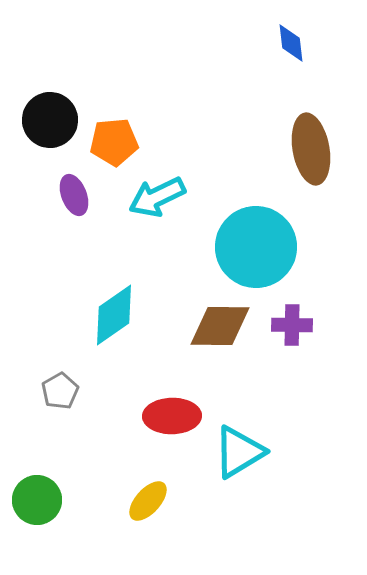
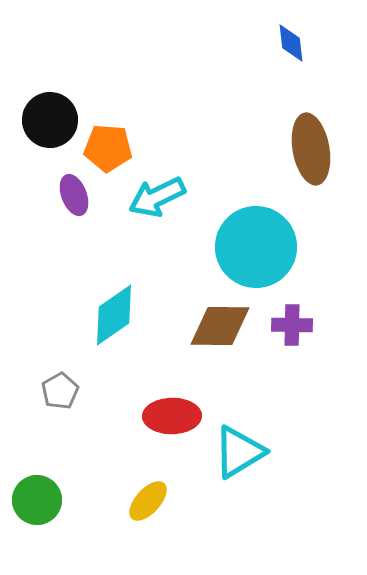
orange pentagon: moved 6 px left, 6 px down; rotated 9 degrees clockwise
